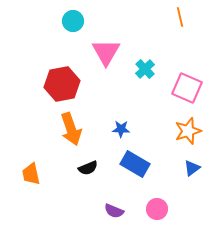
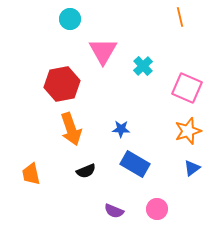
cyan circle: moved 3 px left, 2 px up
pink triangle: moved 3 px left, 1 px up
cyan cross: moved 2 px left, 3 px up
black semicircle: moved 2 px left, 3 px down
